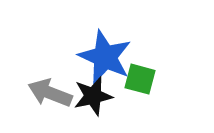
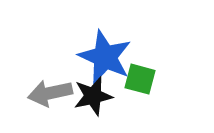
gray arrow: rotated 33 degrees counterclockwise
